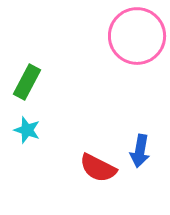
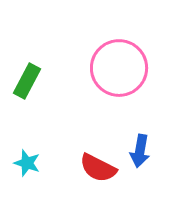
pink circle: moved 18 px left, 32 px down
green rectangle: moved 1 px up
cyan star: moved 33 px down
